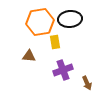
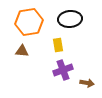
orange hexagon: moved 11 px left
yellow rectangle: moved 3 px right, 3 px down
brown triangle: moved 7 px left, 5 px up
brown arrow: rotated 56 degrees counterclockwise
